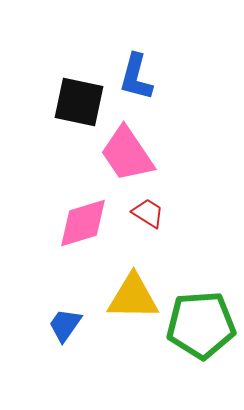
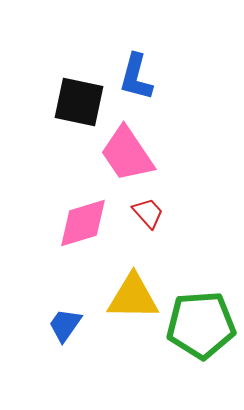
red trapezoid: rotated 16 degrees clockwise
